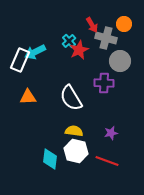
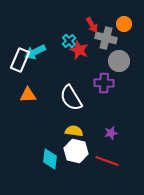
red star: rotated 24 degrees counterclockwise
gray circle: moved 1 px left
orange triangle: moved 2 px up
